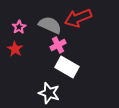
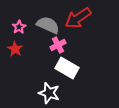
red arrow: rotated 12 degrees counterclockwise
gray semicircle: moved 2 px left
white rectangle: moved 1 px down
